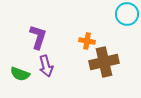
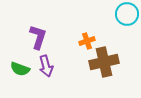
orange cross: rotated 28 degrees counterclockwise
green semicircle: moved 5 px up
